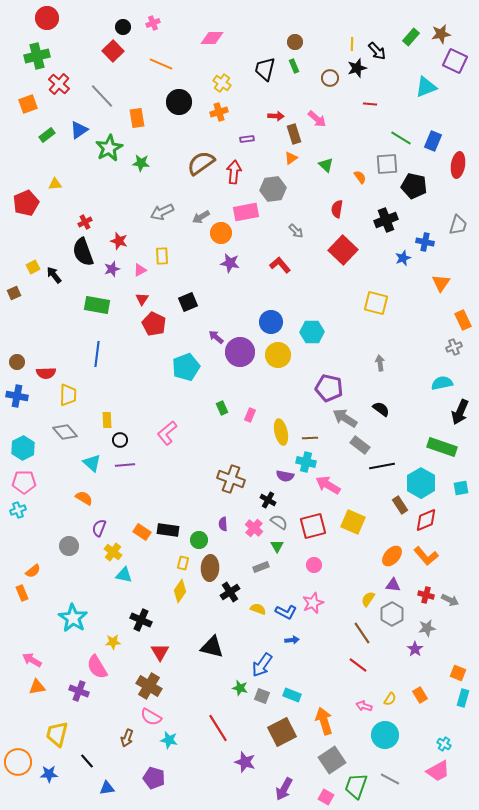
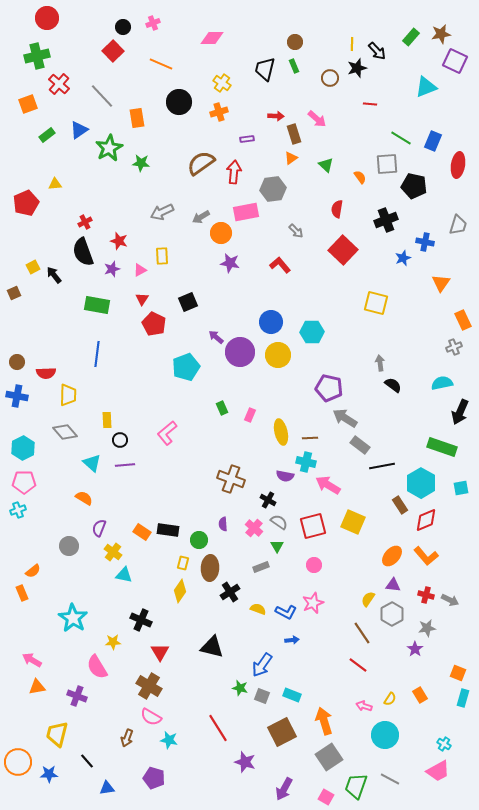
black semicircle at (381, 409): moved 12 px right, 24 px up
purple cross at (79, 691): moved 2 px left, 5 px down
gray square at (332, 760): moved 3 px left, 3 px up
